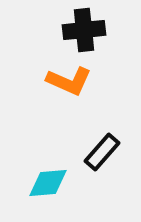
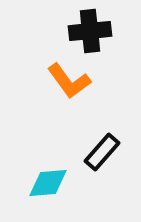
black cross: moved 6 px right, 1 px down
orange L-shape: rotated 30 degrees clockwise
